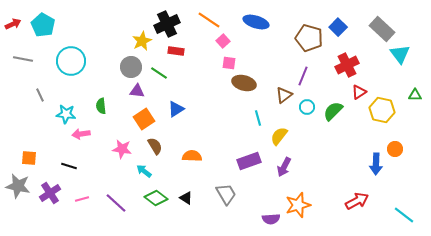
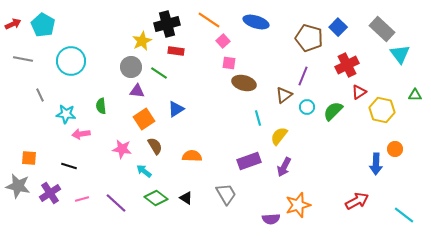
black cross at (167, 24): rotated 10 degrees clockwise
